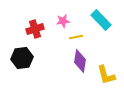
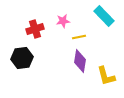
cyan rectangle: moved 3 px right, 4 px up
yellow line: moved 3 px right
yellow L-shape: moved 1 px down
